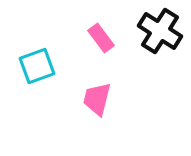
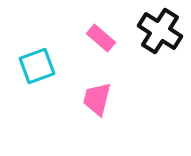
pink rectangle: rotated 12 degrees counterclockwise
